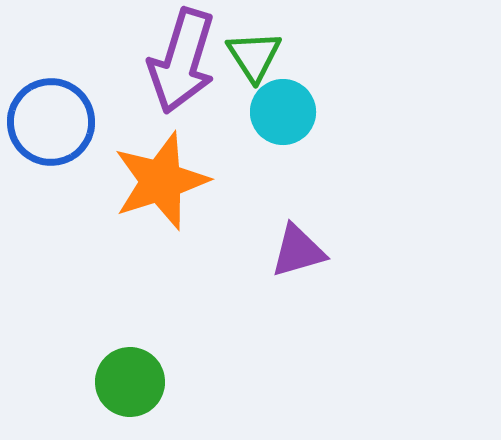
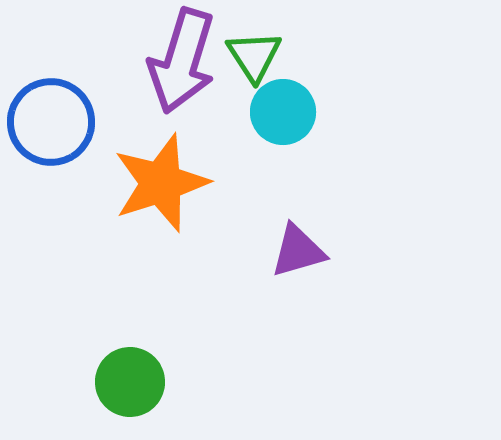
orange star: moved 2 px down
